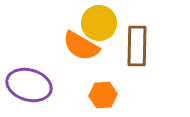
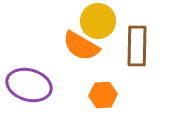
yellow circle: moved 1 px left, 2 px up
